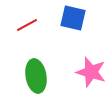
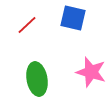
red line: rotated 15 degrees counterclockwise
green ellipse: moved 1 px right, 3 px down
